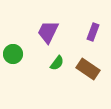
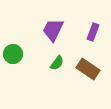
purple trapezoid: moved 5 px right, 2 px up
